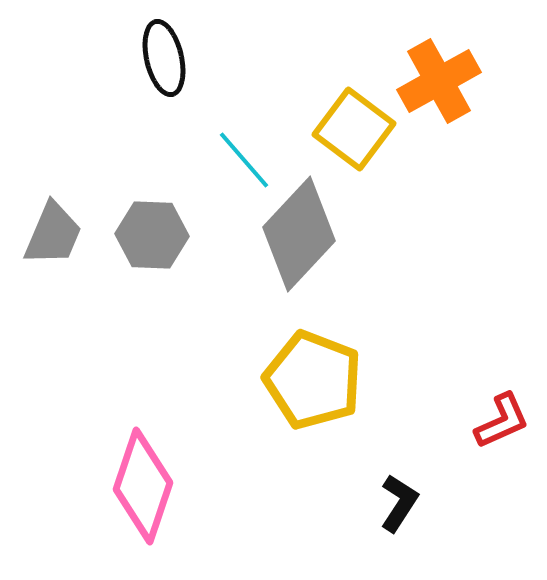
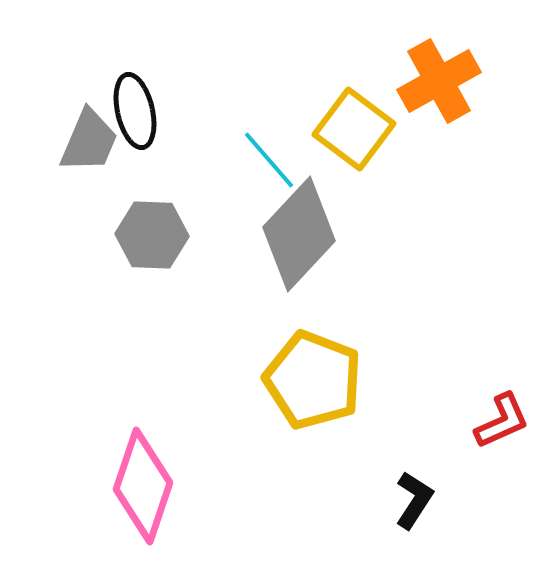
black ellipse: moved 29 px left, 53 px down
cyan line: moved 25 px right
gray trapezoid: moved 36 px right, 93 px up
black L-shape: moved 15 px right, 3 px up
